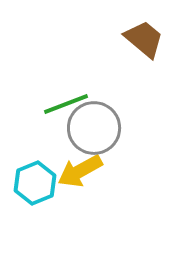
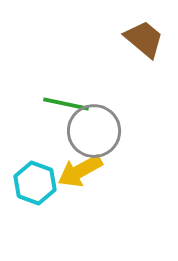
green line: rotated 33 degrees clockwise
gray circle: moved 3 px down
cyan hexagon: rotated 18 degrees counterclockwise
